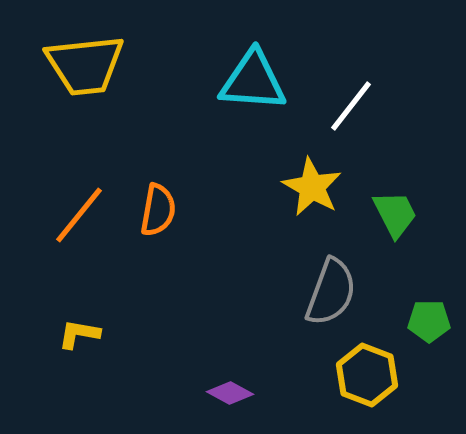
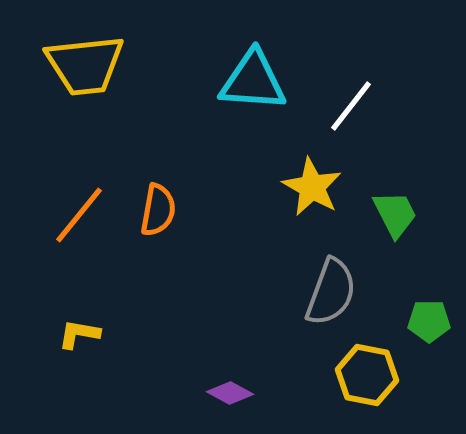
yellow hexagon: rotated 10 degrees counterclockwise
